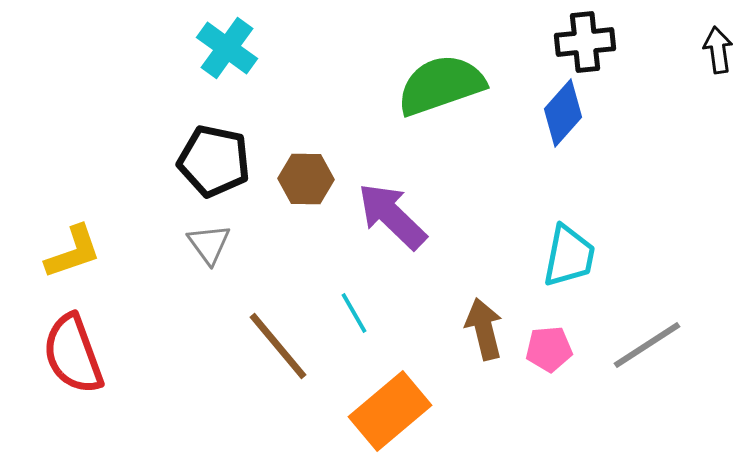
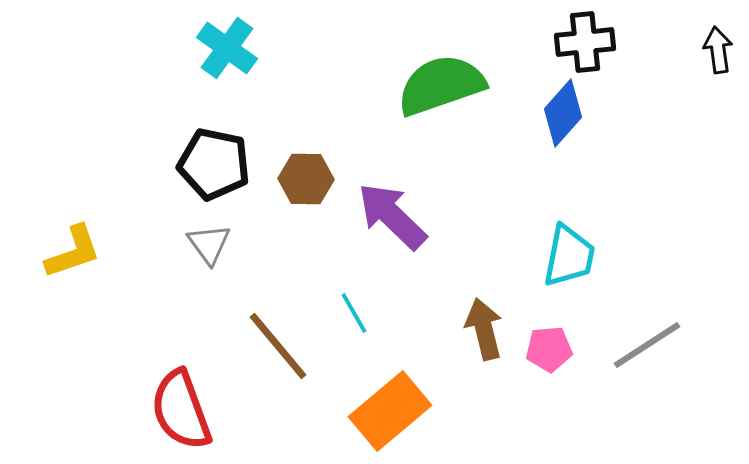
black pentagon: moved 3 px down
red semicircle: moved 108 px right, 56 px down
